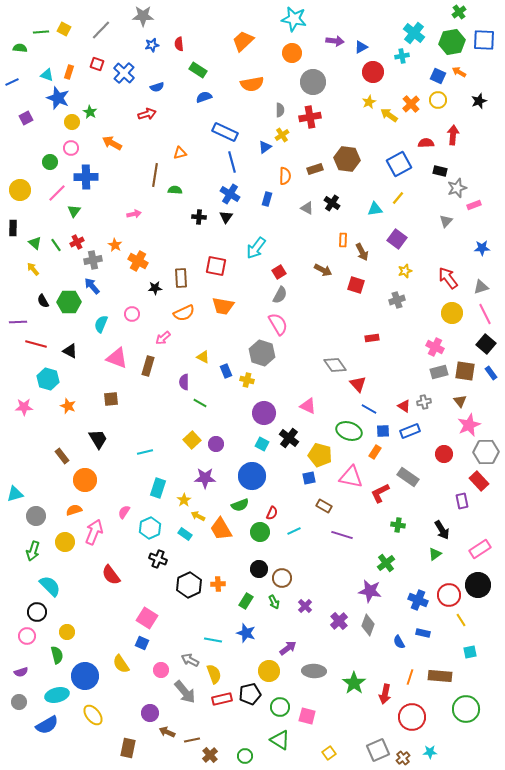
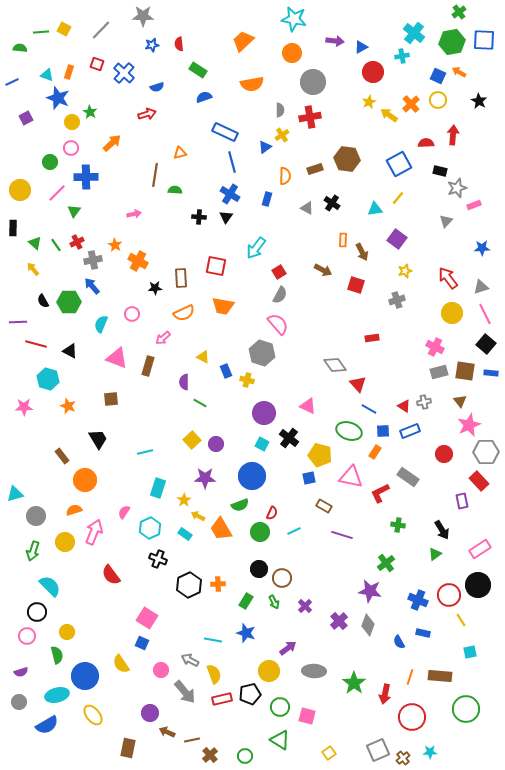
black star at (479, 101): rotated 21 degrees counterclockwise
orange arrow at (112, 143): rotated 108 degrees clockwise
pink semicircle at (278, 324): rotated 10 degrees counterclockwise
blue rectangle at (491, 373): rotated 48 degrees counterclockwise
